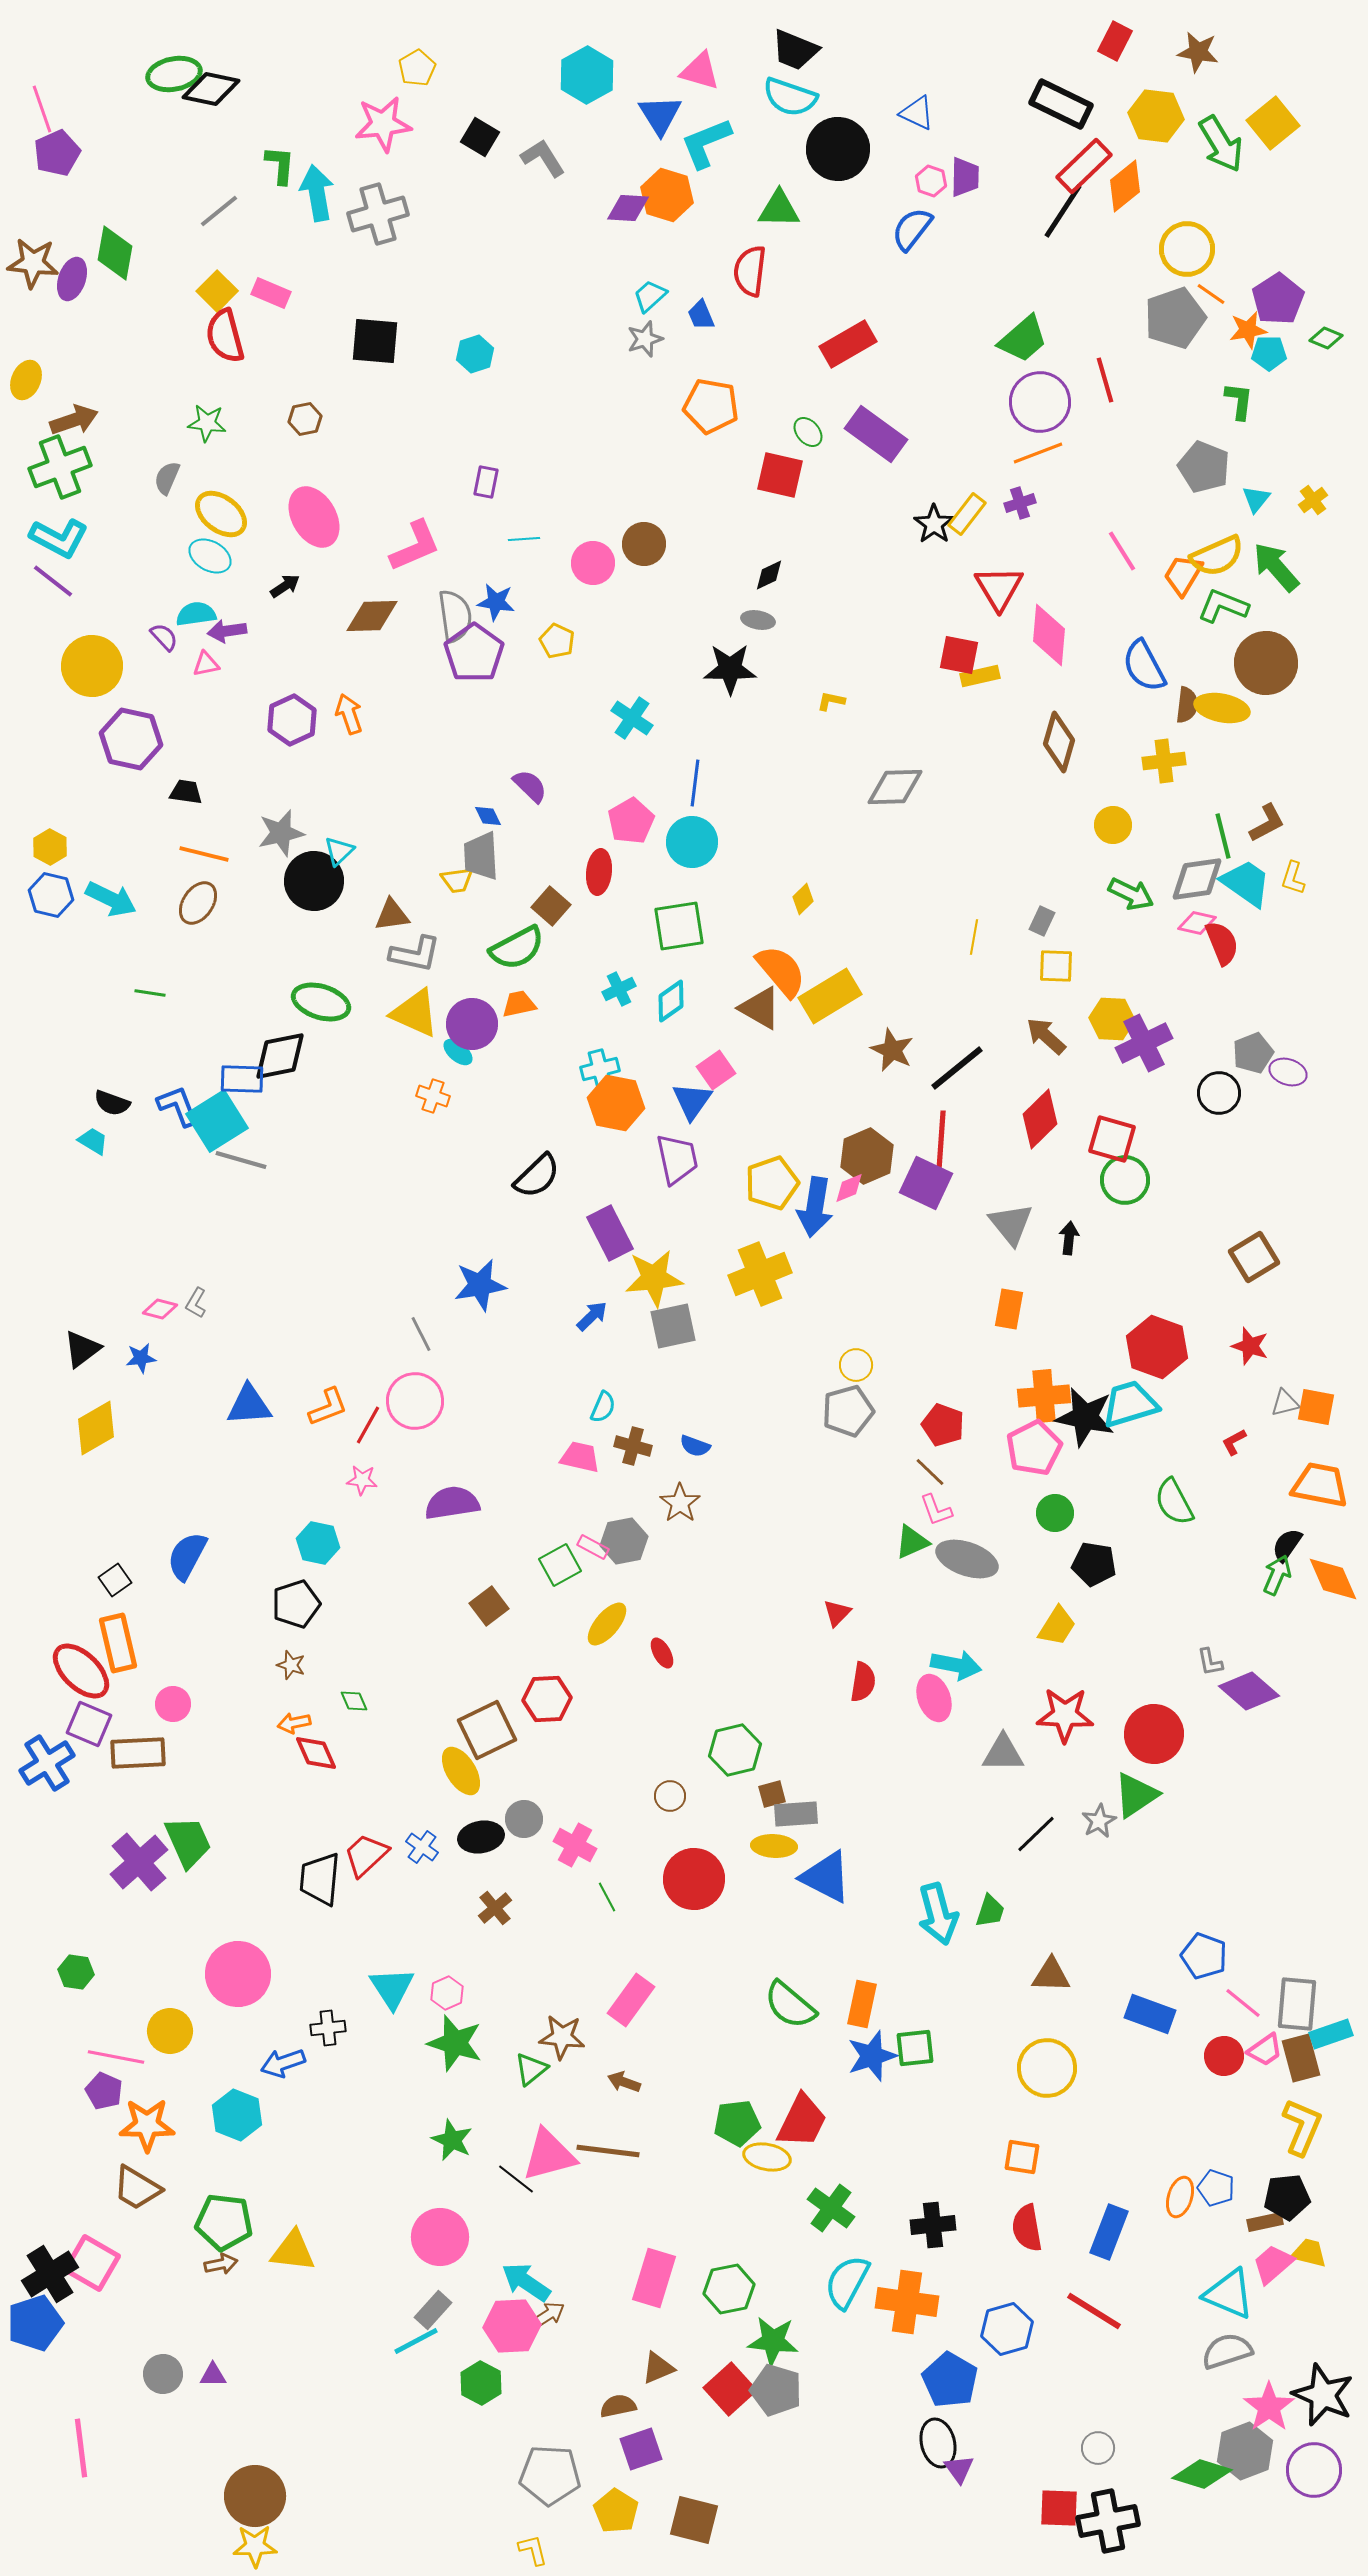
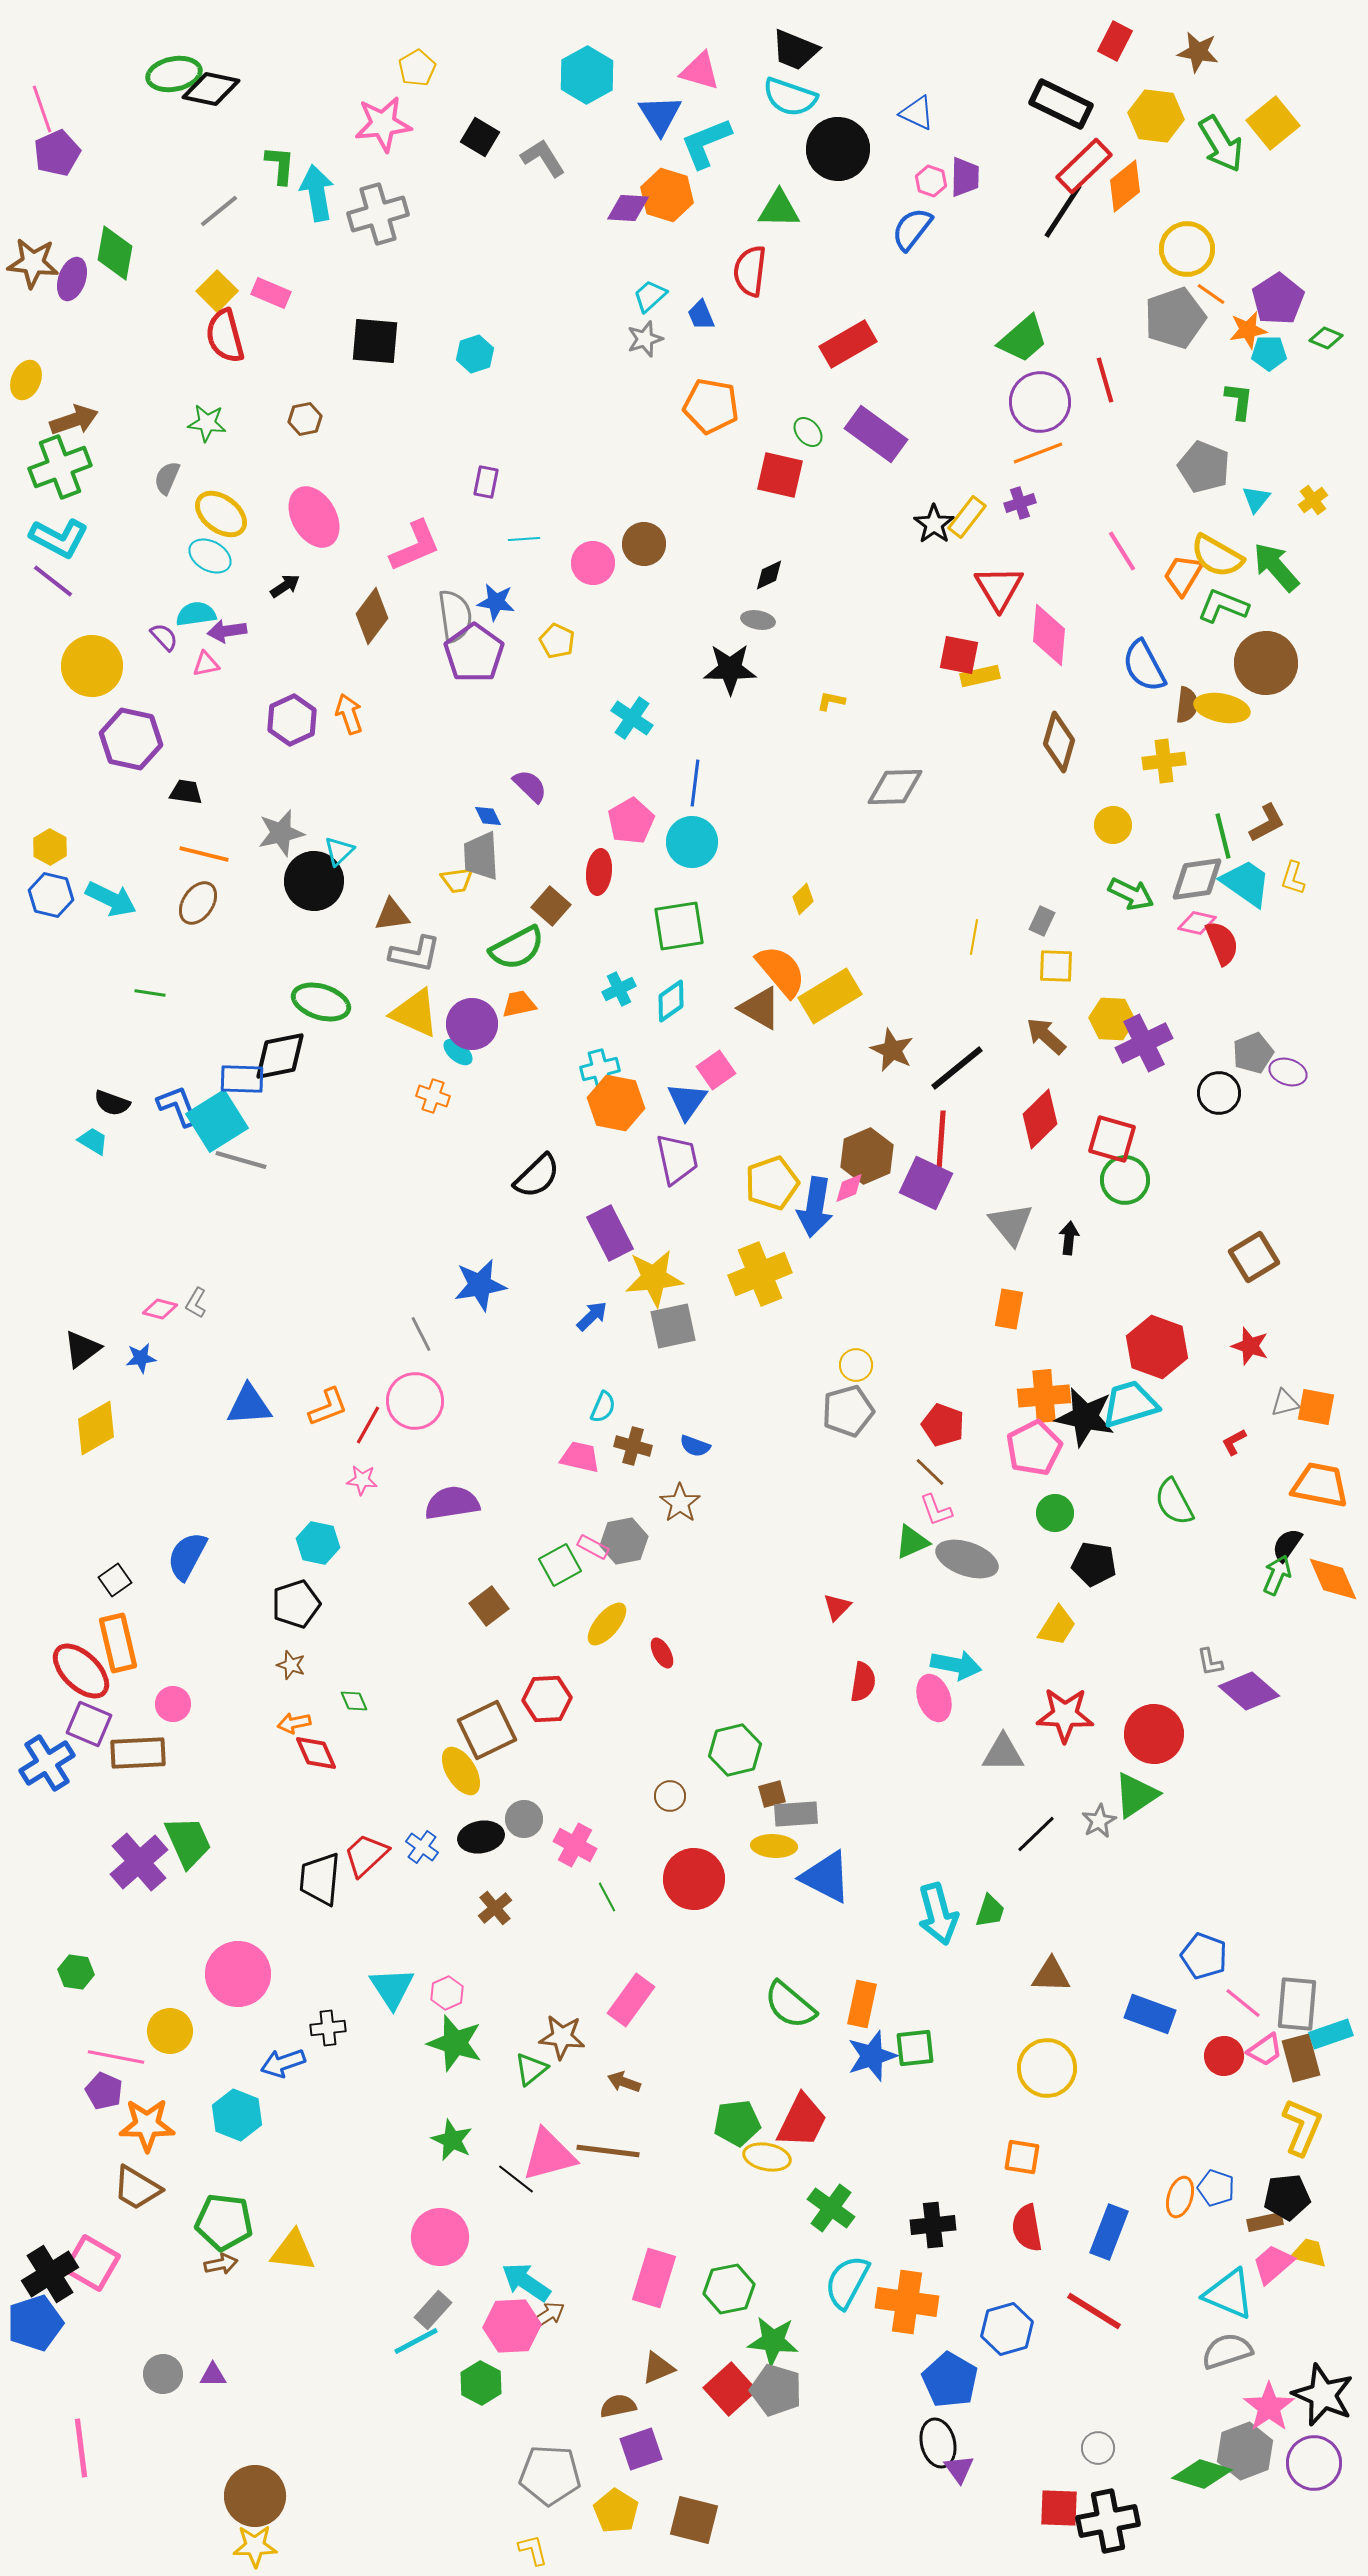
yellow rectangle at (967, 514): moved 3 px down
yellow semicircle at (1217, 556): rotated 54 degrees clockwise
brown diamond at (372, 616): rotated 52 degrees counterclockwise
blue triangle at (692, 1101): moved 5 px left
red triangle at (837, 1613): moved 6 px up
purple circle at (1314, 2470): moved 7 px up
